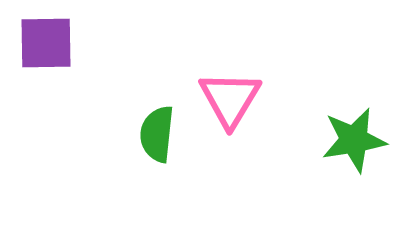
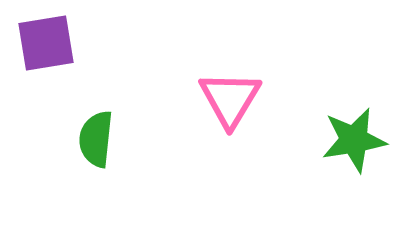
purple square: rotated 8 degrees counterclockwise
green semicircle: moved 61 px left, 5 px down
